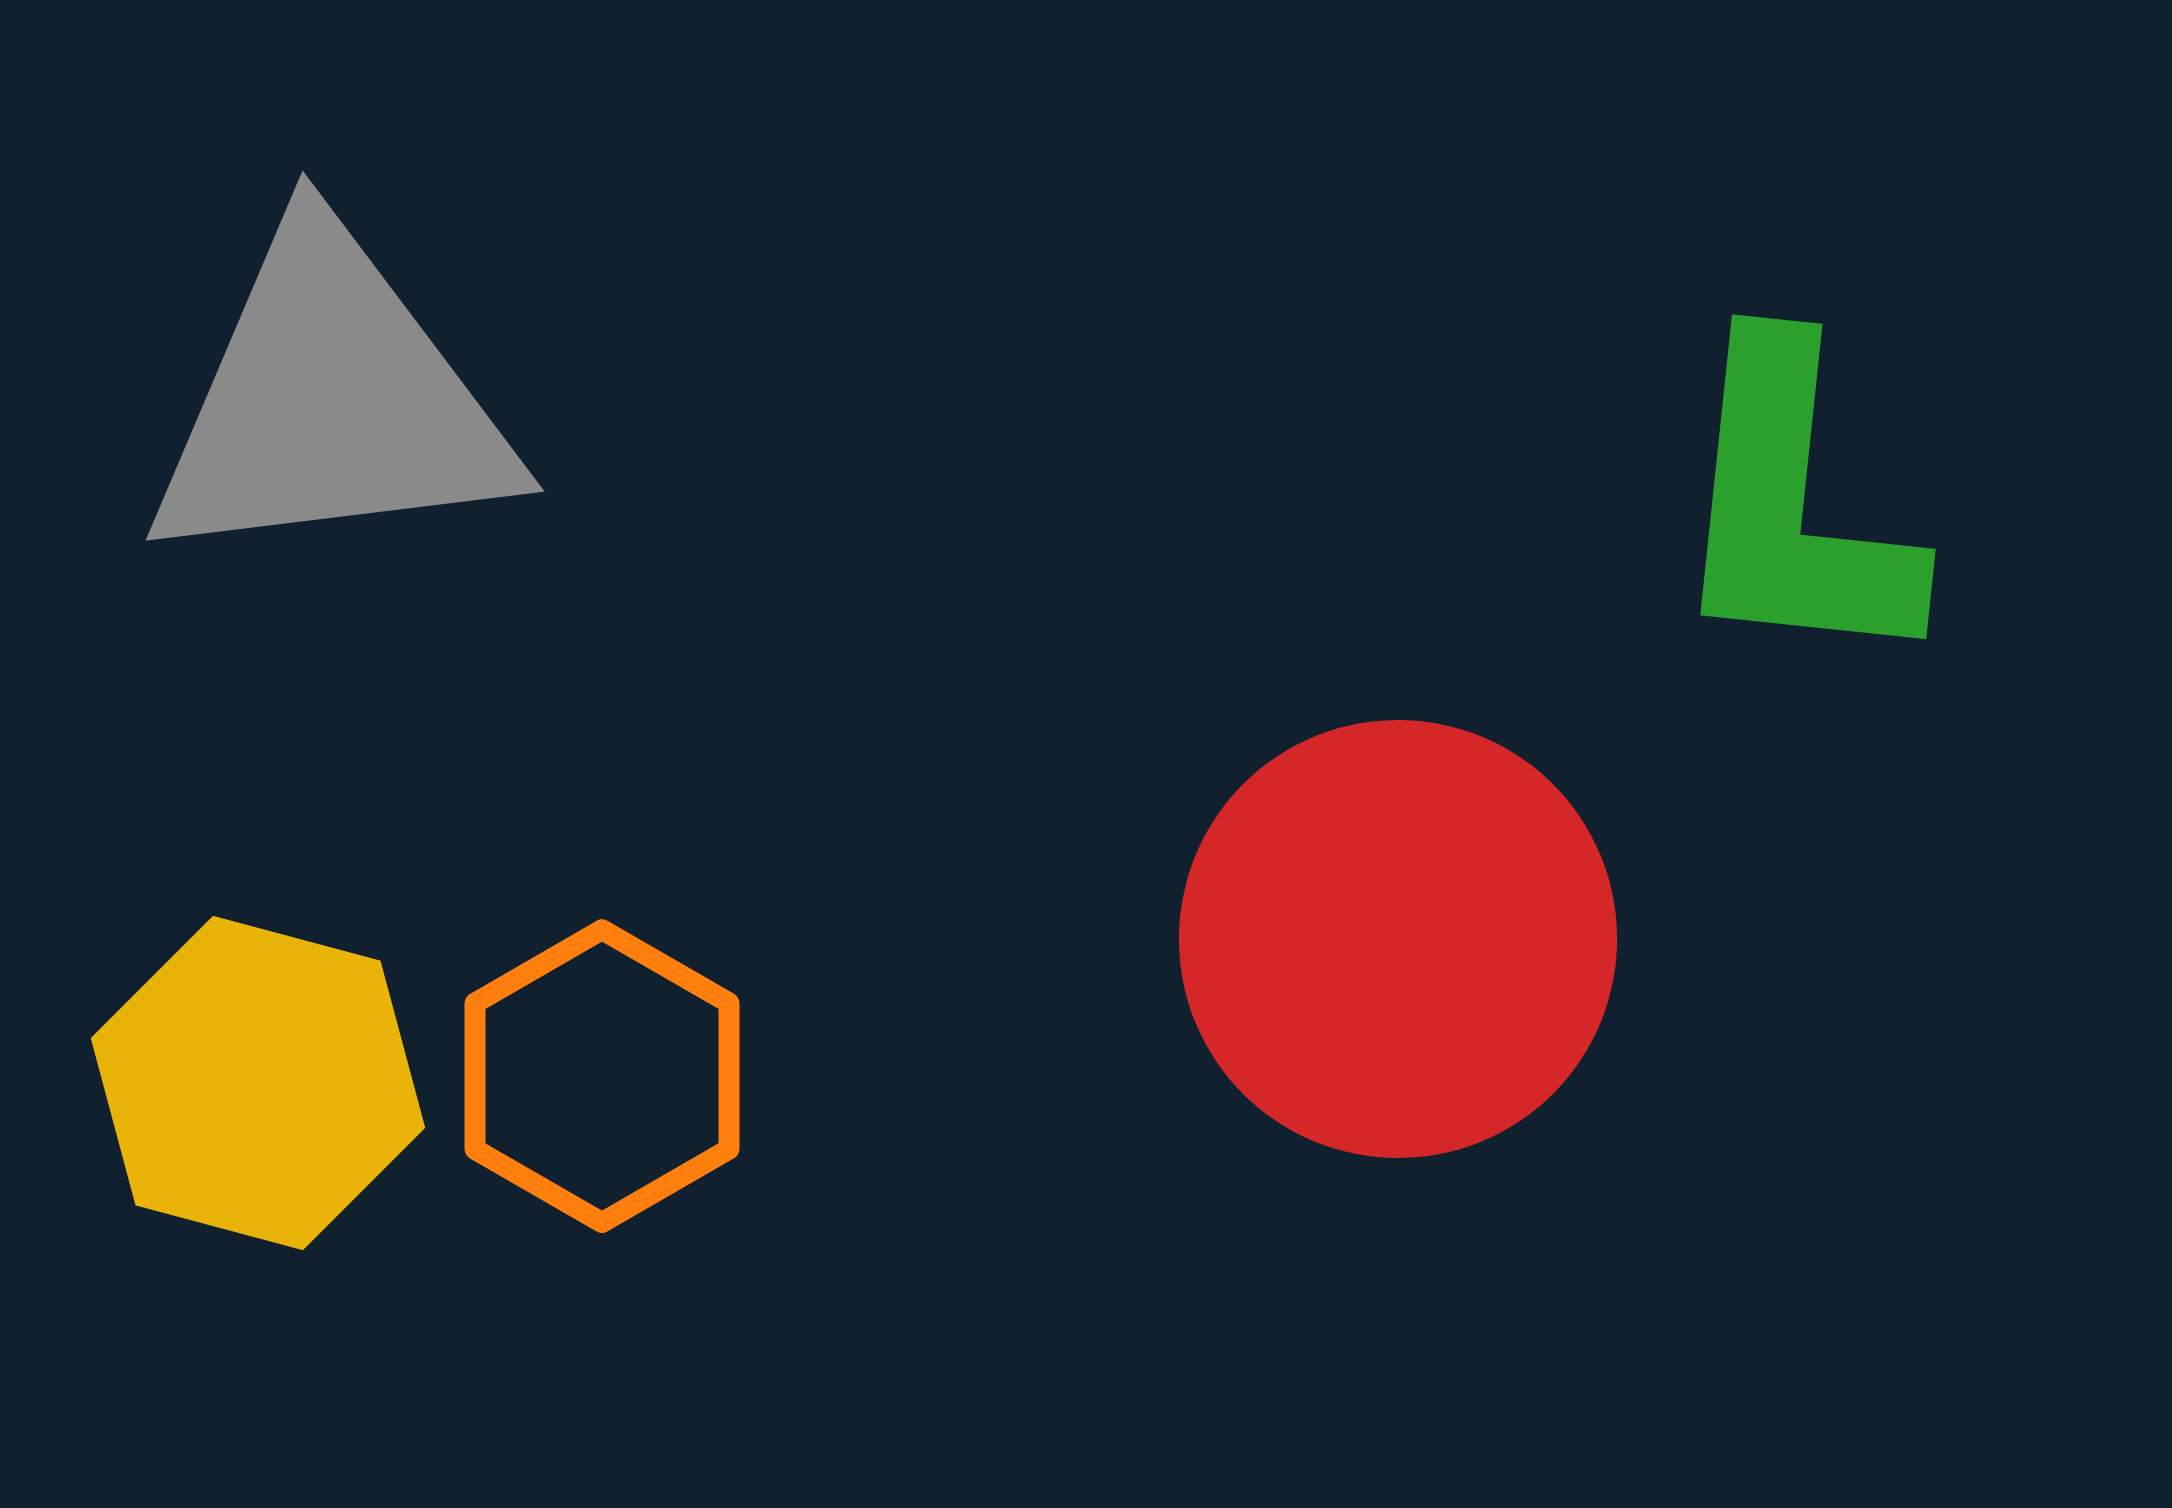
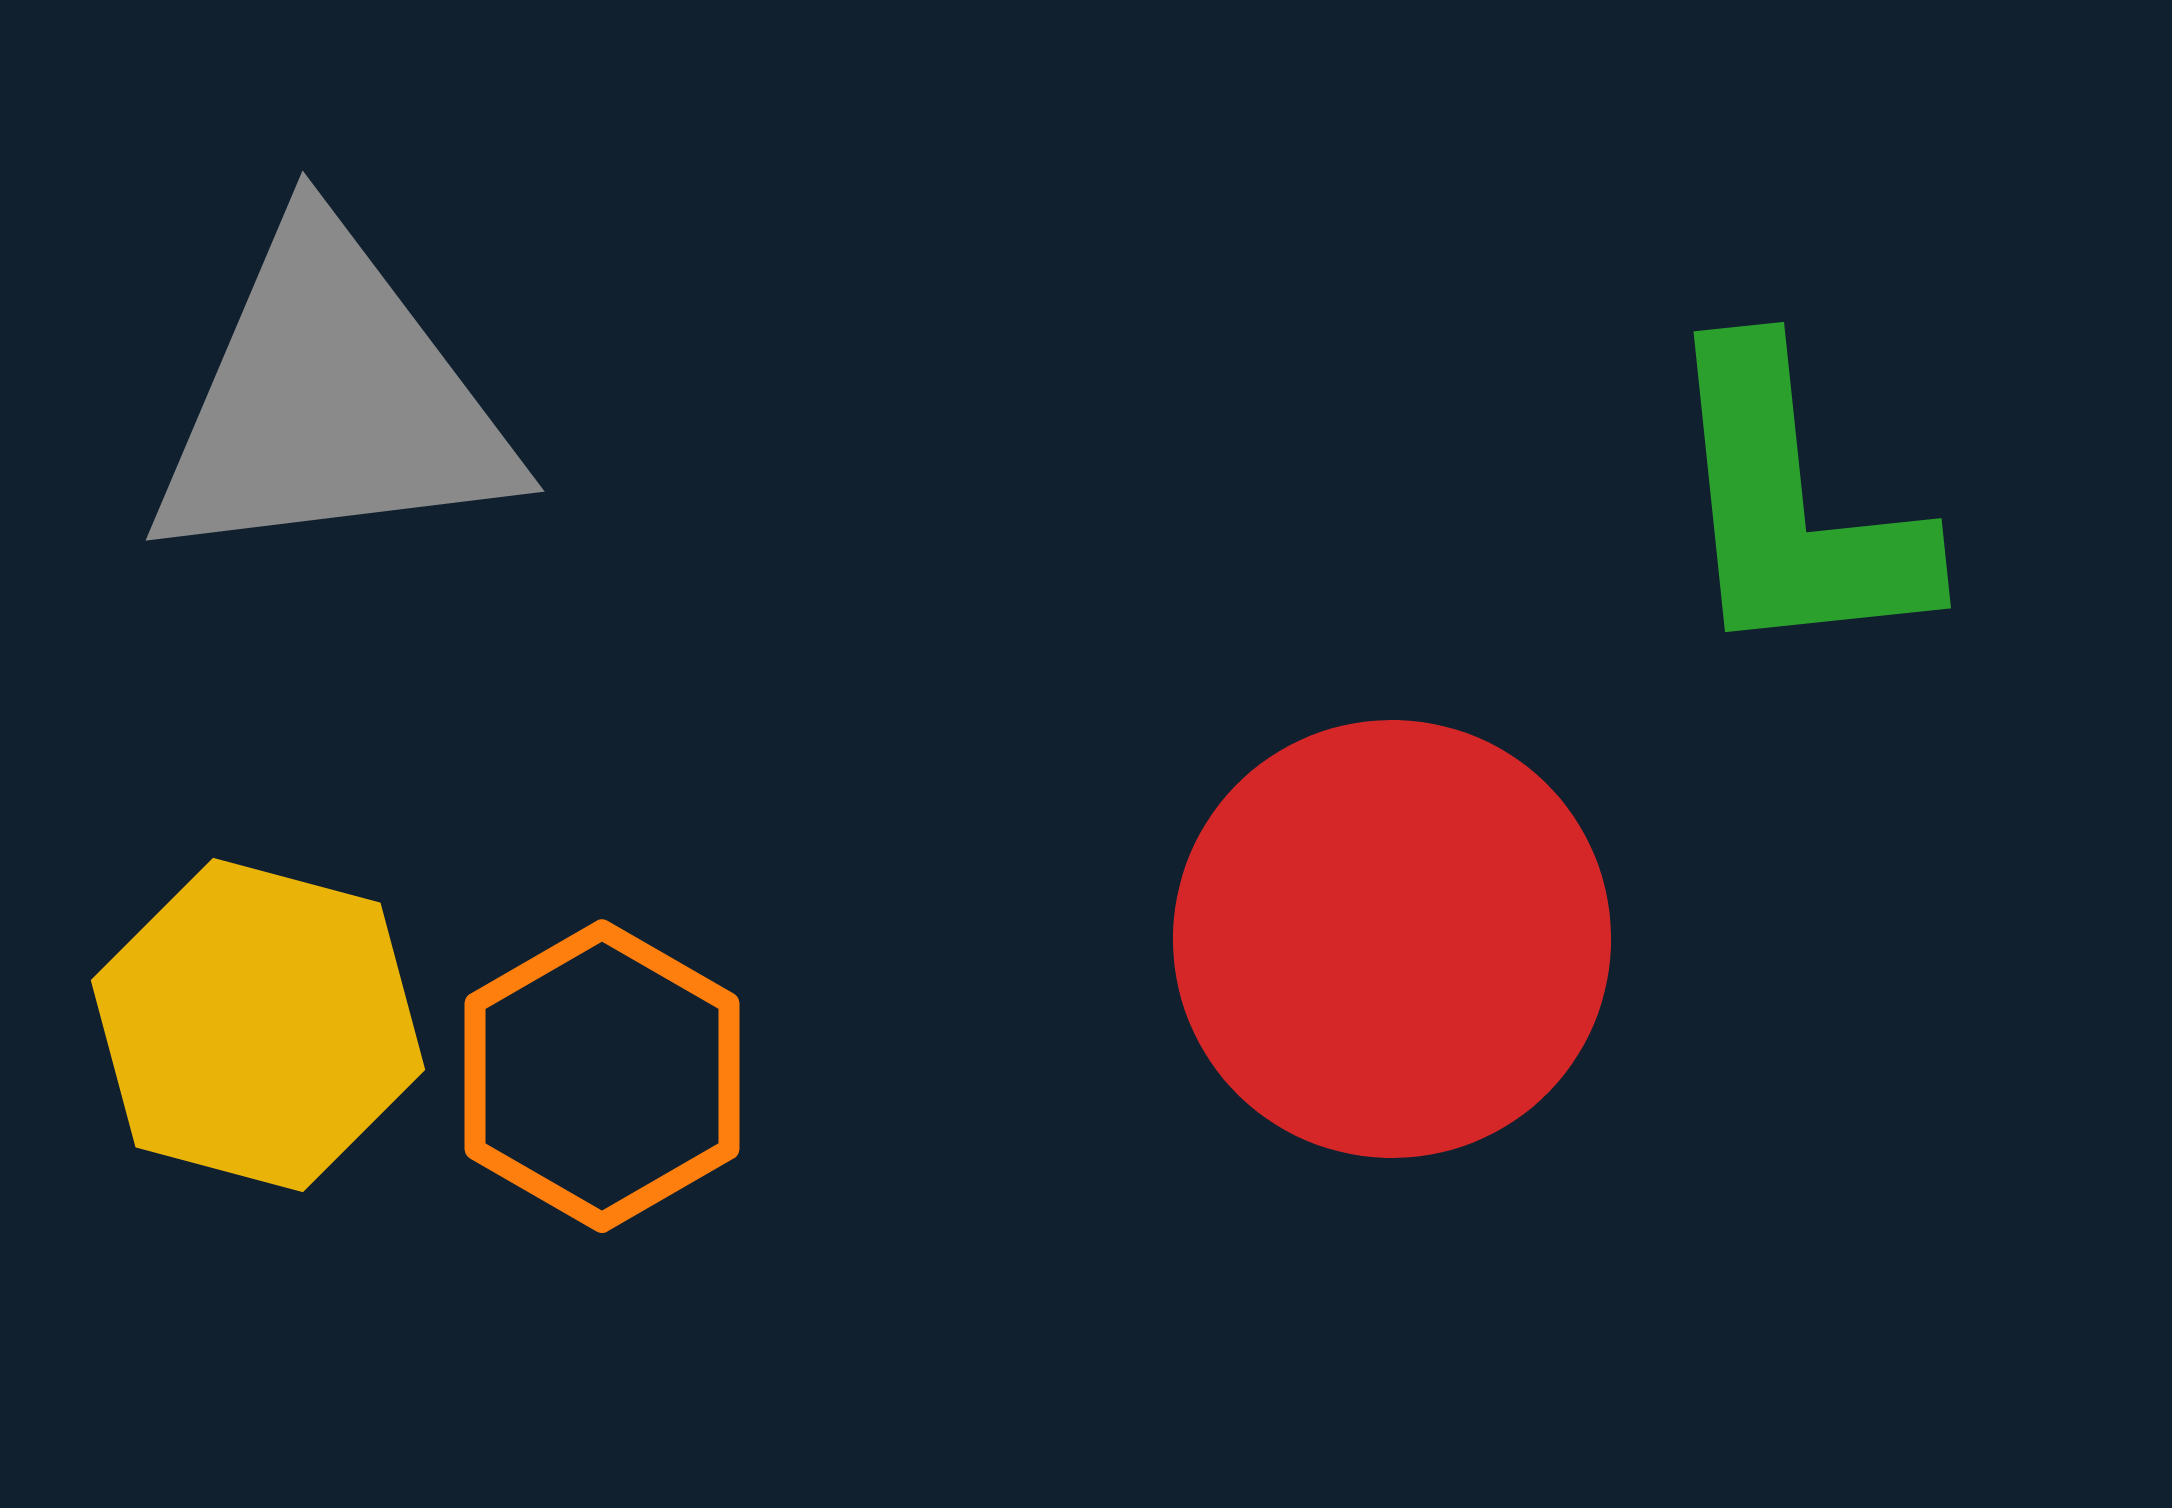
green L-shape: rotated 12 degrees counterclockwise
red circle: moved 6 px left
yellow hexagon: moved 58 px up
